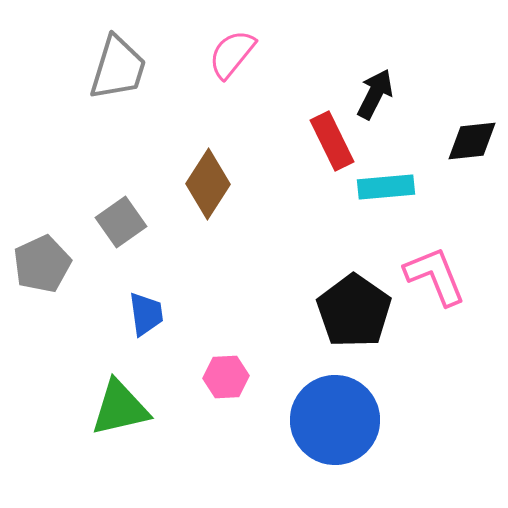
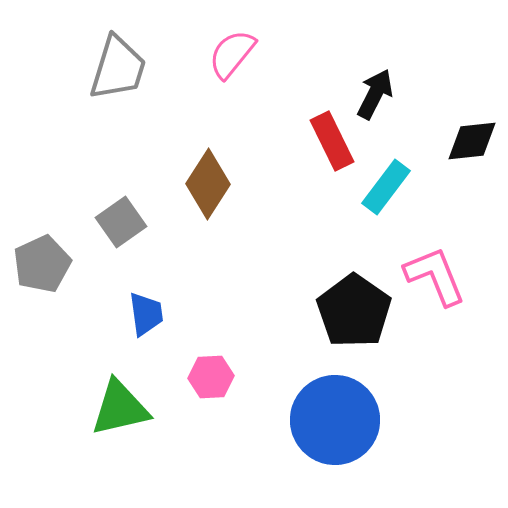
cyan rectangle: rotated 48 degrees counterclockwise
pink hexagon: moved 15 px left
